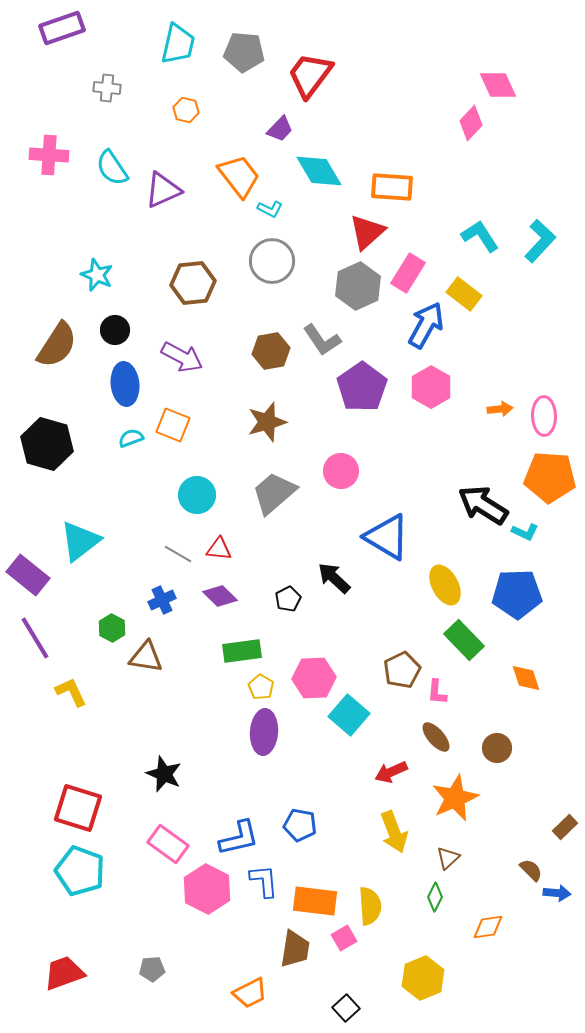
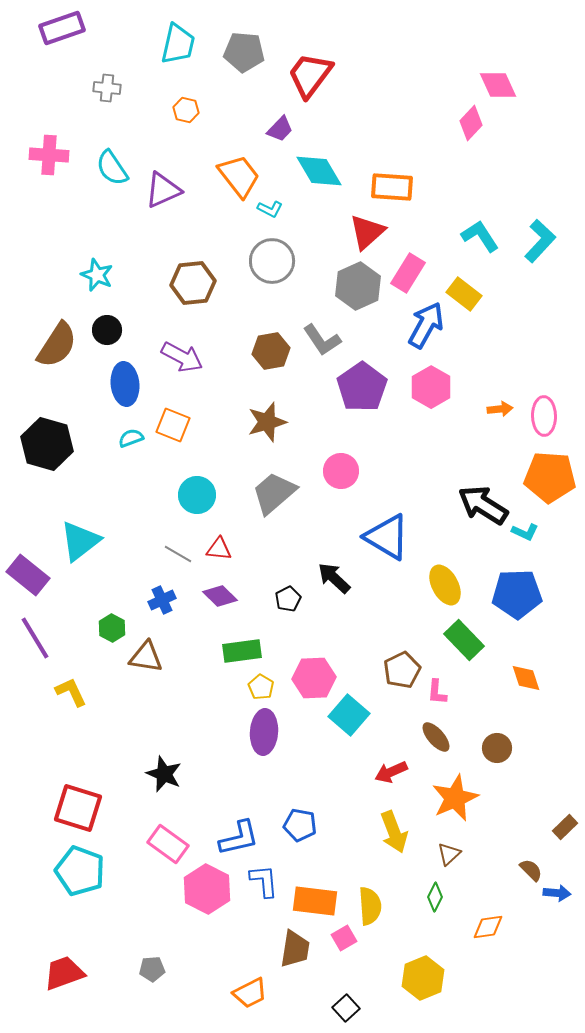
black circle at (115, 330): moved 8 px left
brown triangle at (448, 858): moved 1 px right, 4 px up
